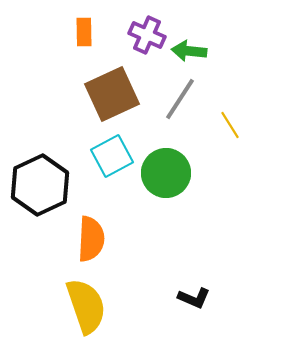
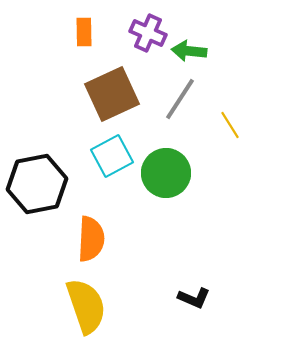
purple cross: moved 1 px right, 2 px up
black hexagon: moved 3 px left, 1 px up; rotated 14 degrees clockwise
